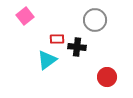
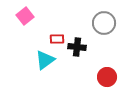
gray circle: moved 9 px right, 3 px down
cyan triangle: moved 2 px left
